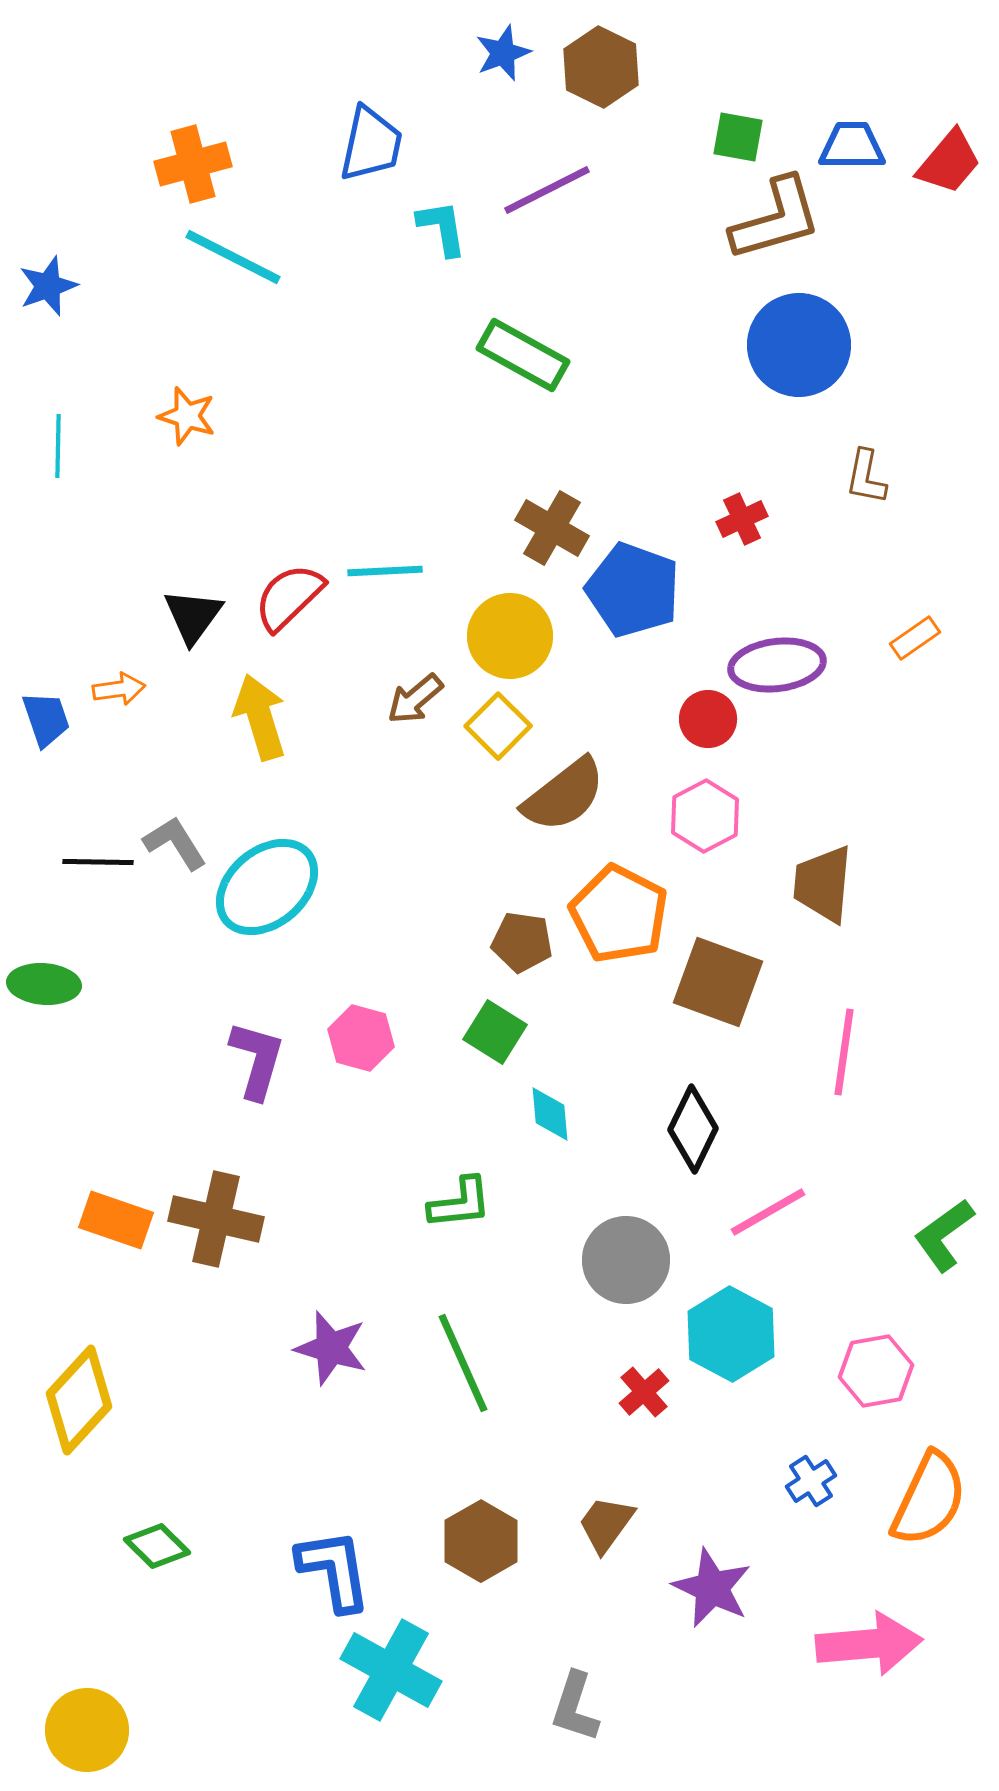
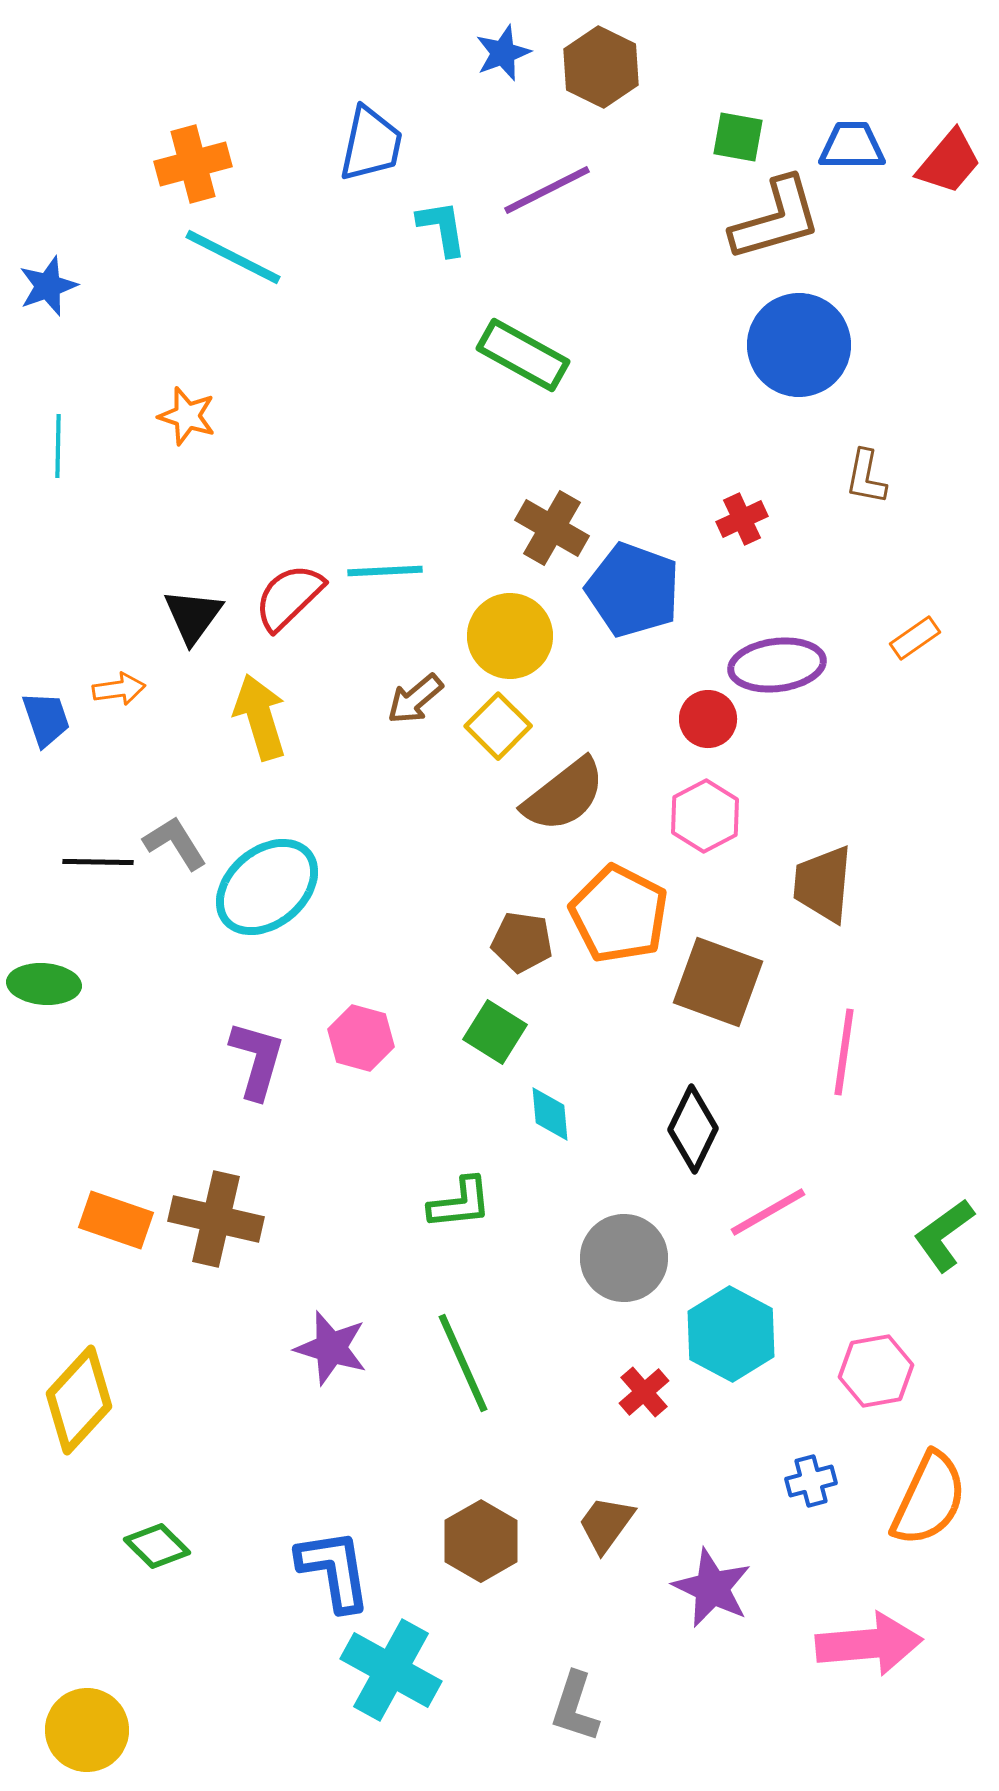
gray circle at (626, 1260): moved 2 px left, 2 px up
blue cross at (811, 1481): rotated 18 degrees clockwise
